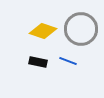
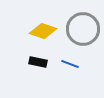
gray circle: moved 2 px right
blue line: moved 2 px right, 3 px down
